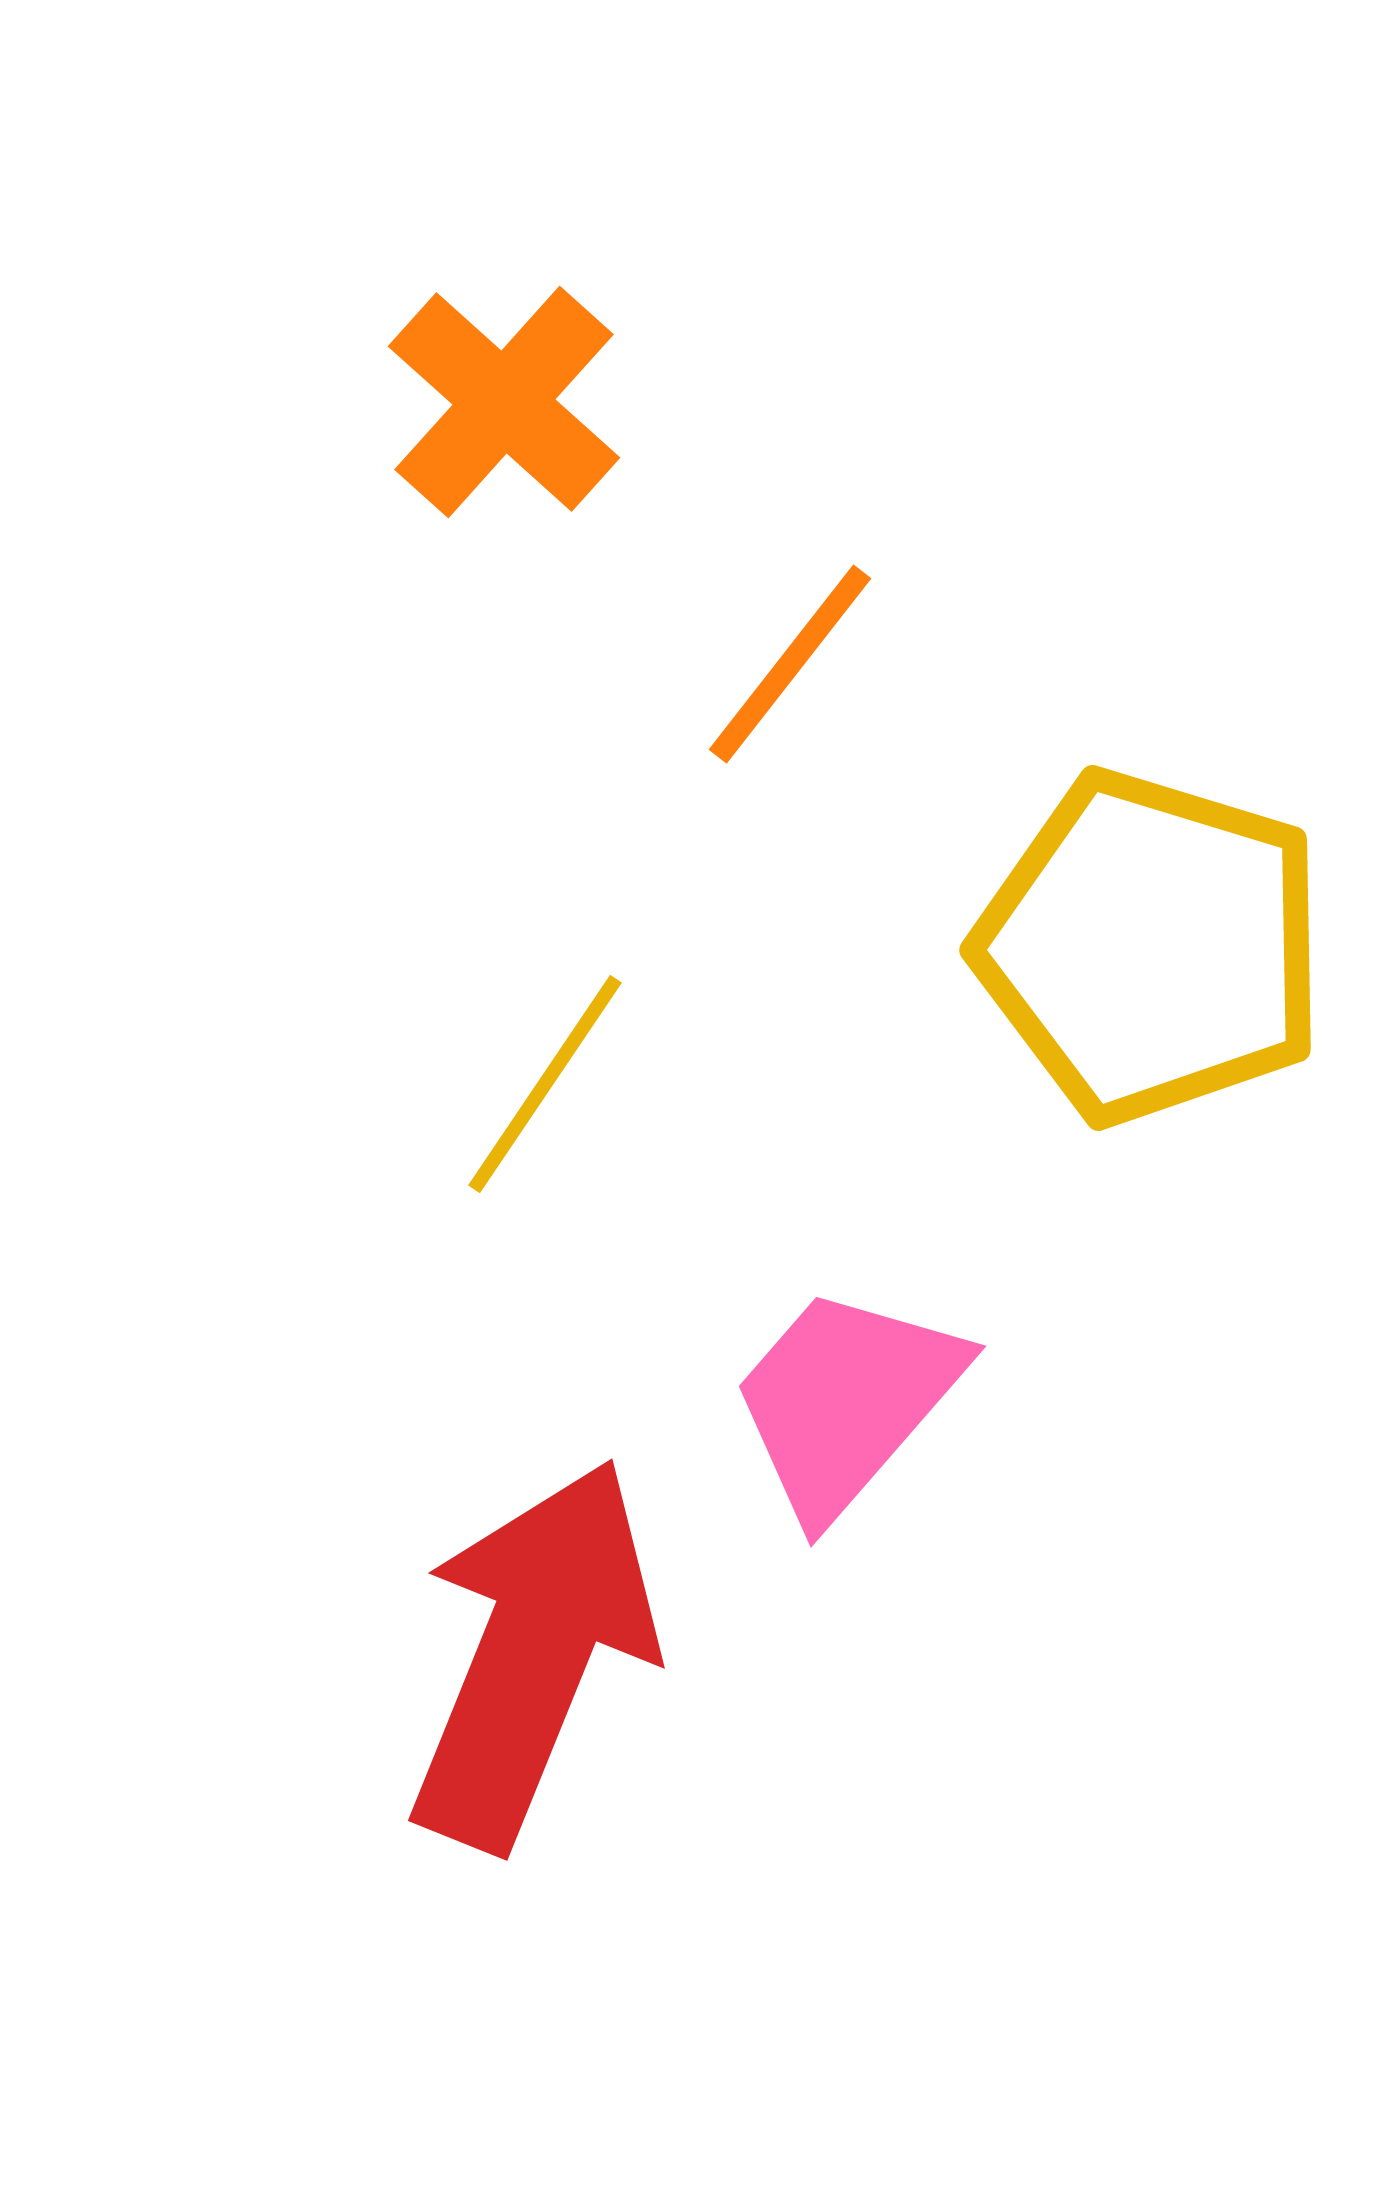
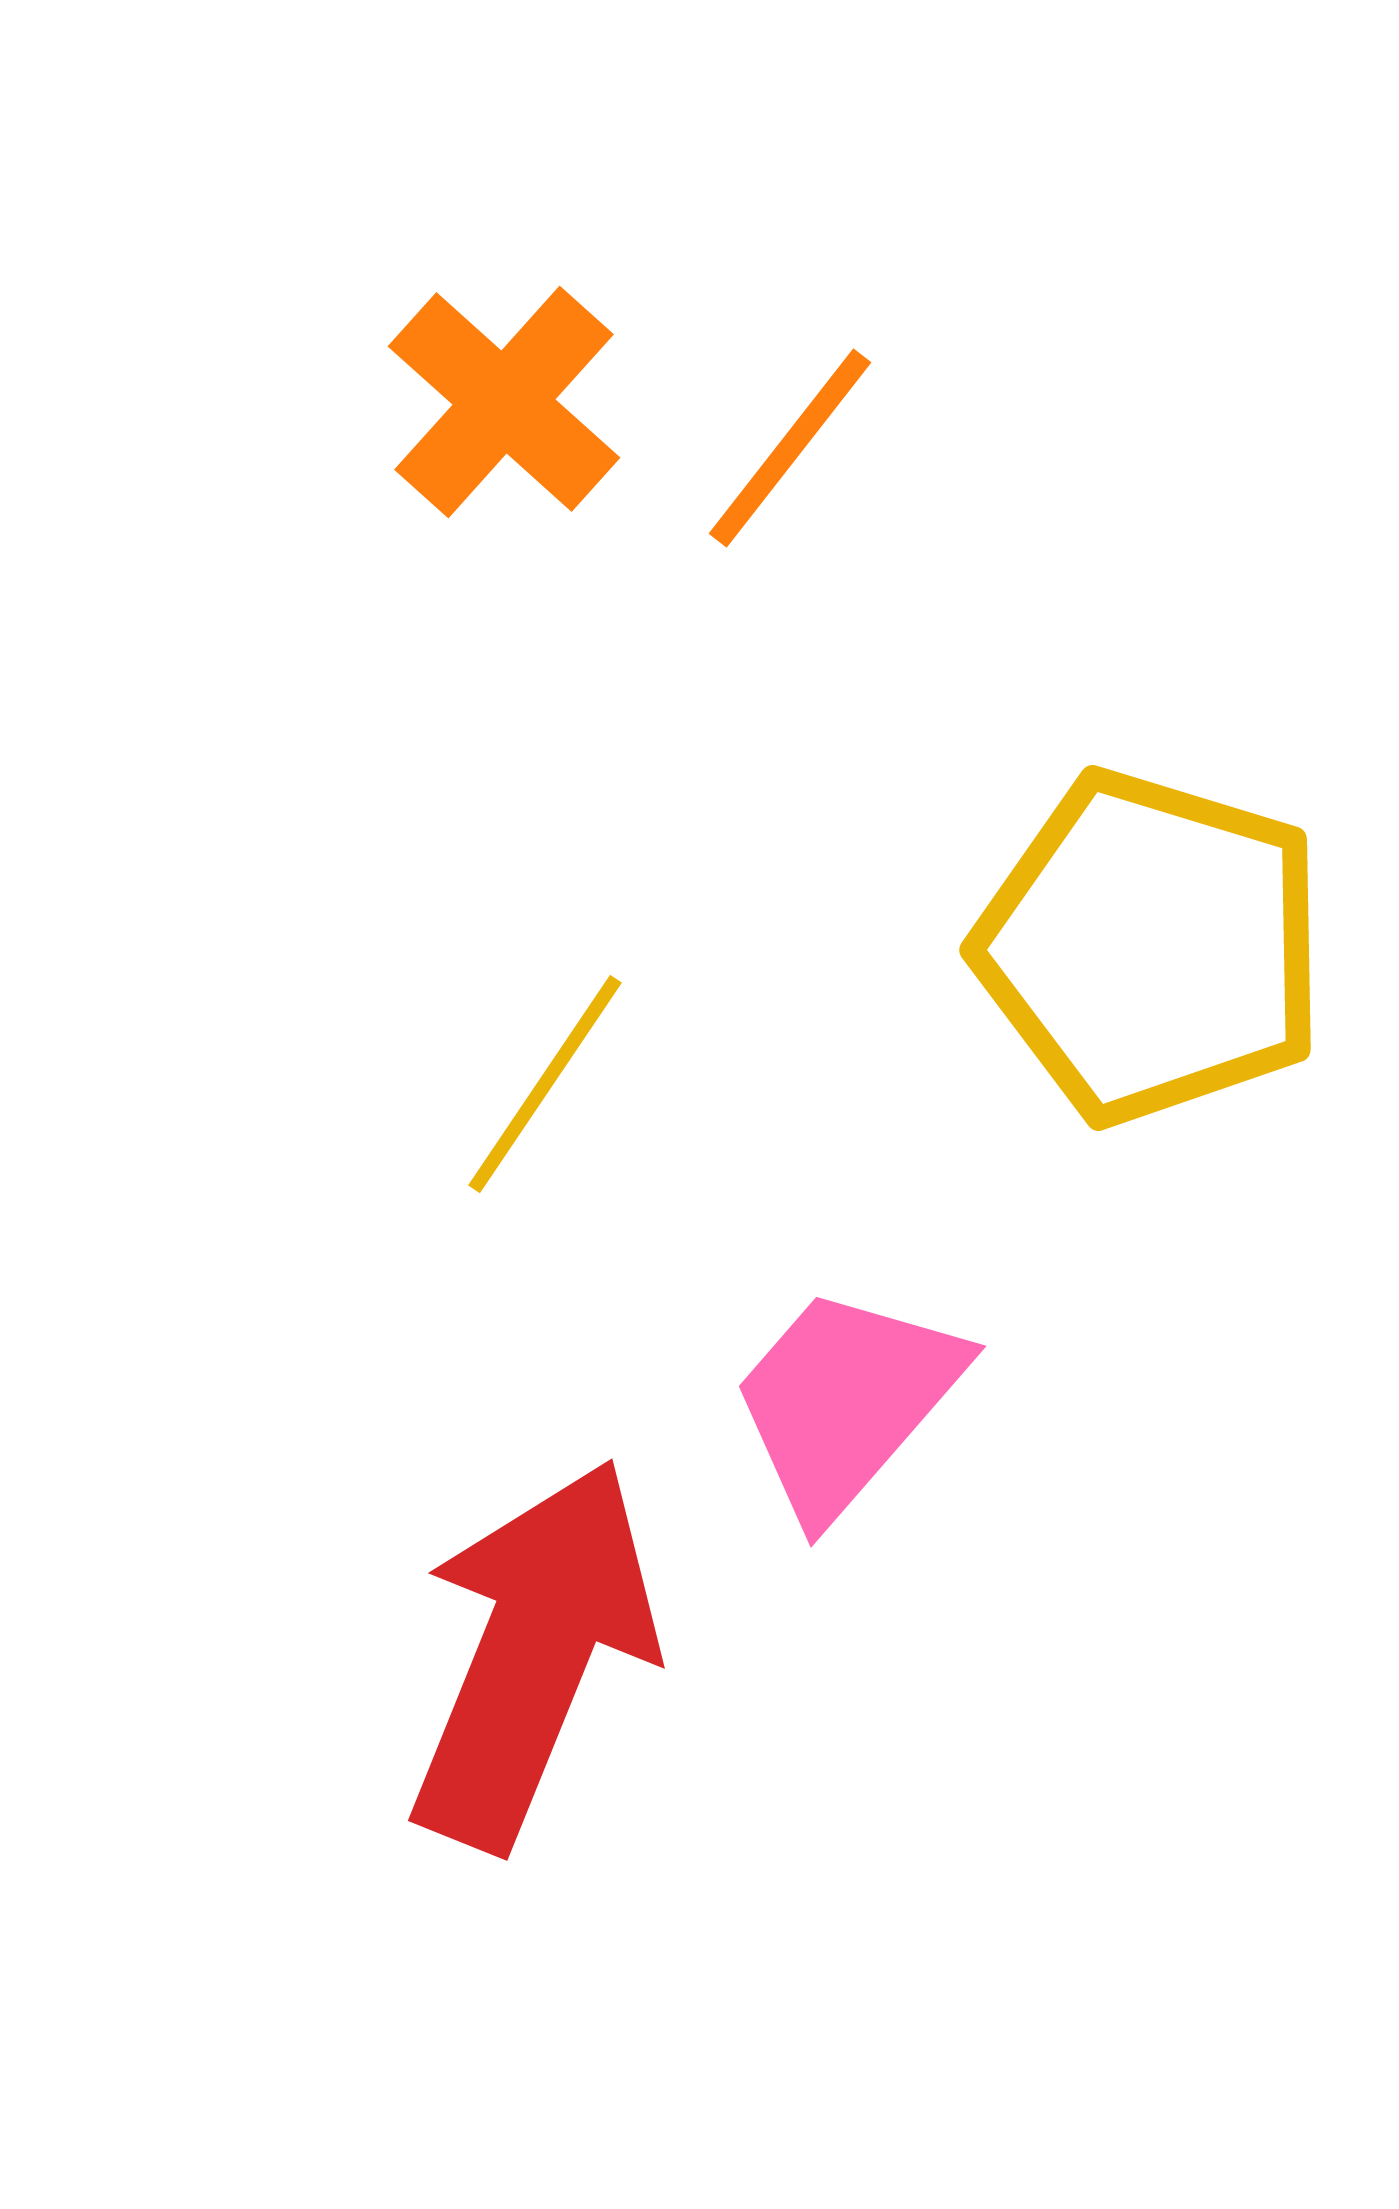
orange line: moved 216 px up
